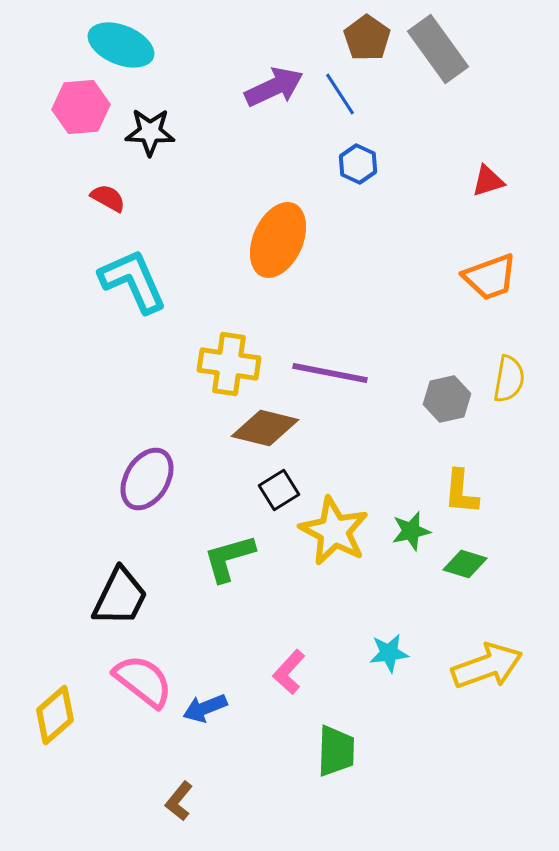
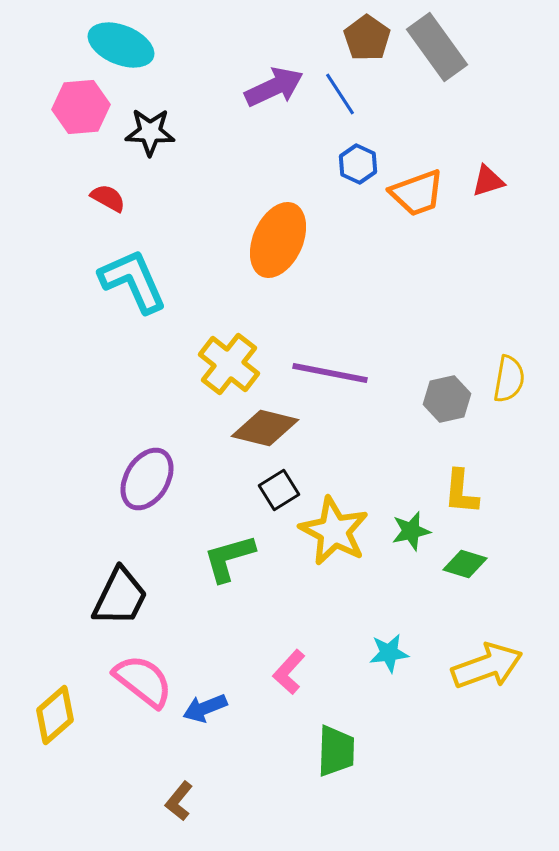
gray rectangle: moved 1 px left, 2 px up
orange trapezoid: moved 73 px left, 84 px up
yellow cross: rotated 30 degrees clockwise
